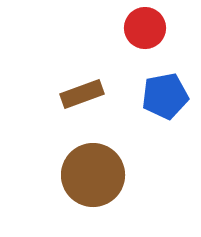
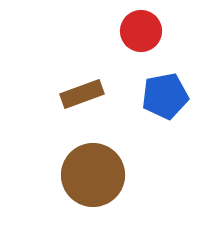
red circle: moved 4 px left, 3 px down
